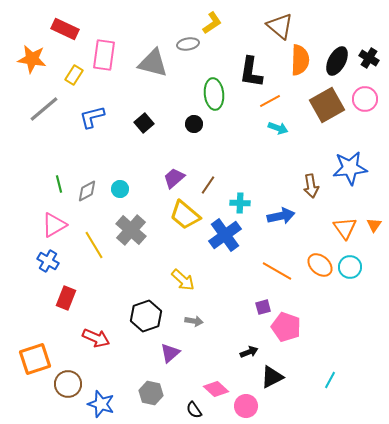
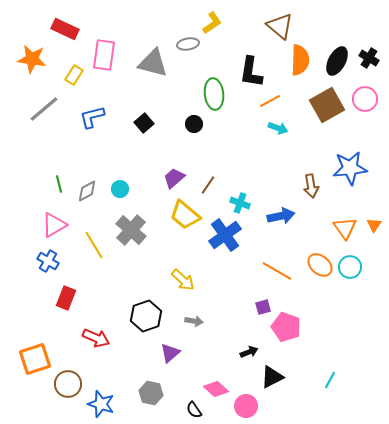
cyan cross at (240, 203): rotated 18 degrees clockwise
